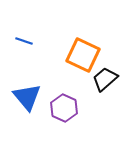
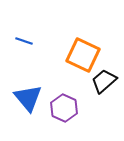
black trapezoid: moved 1 px left, 2 px down
blue triangle: moved 1 px right, 1 px down
